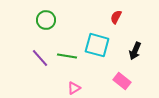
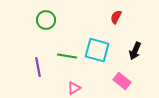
cyan square: moved 5 px down
purple line: moved 2 px left, 9 px down; rotated 30 degrees clockwise
